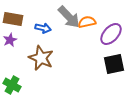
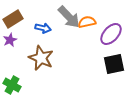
brown rectangle: rotated 42 degrees counterclockwise
